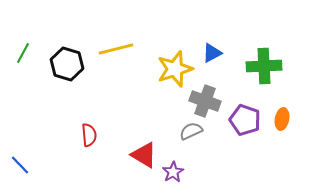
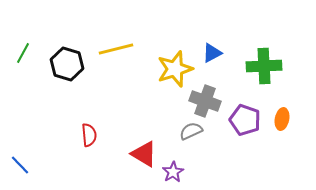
red triangle: moved 1 px up
